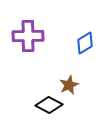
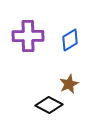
blue diamond: moved 15 px left, 3 px up
brown star: moved 1 px up
